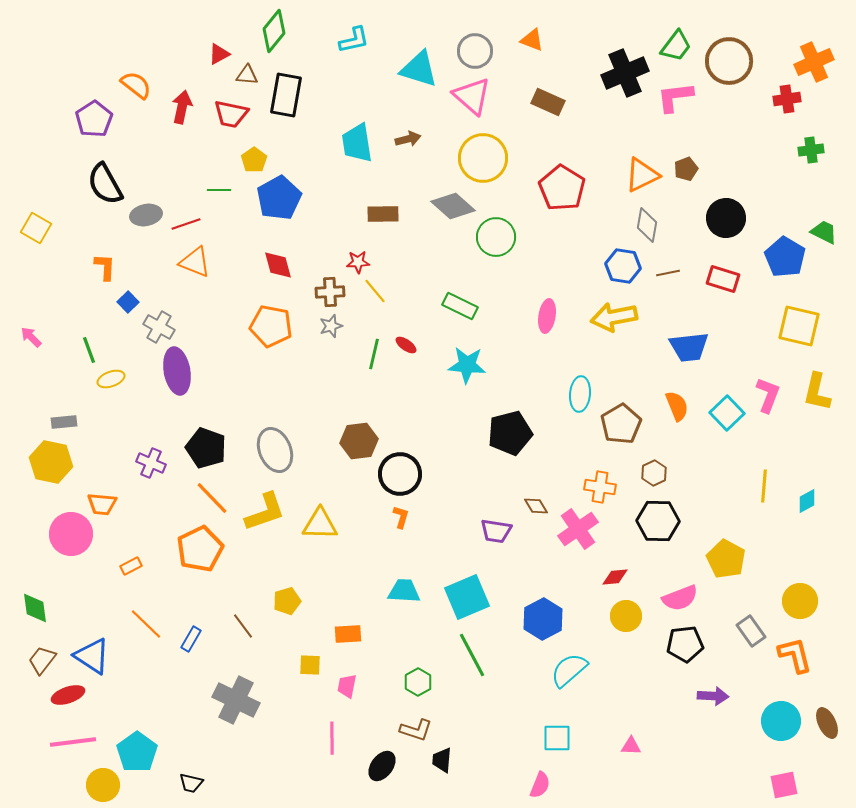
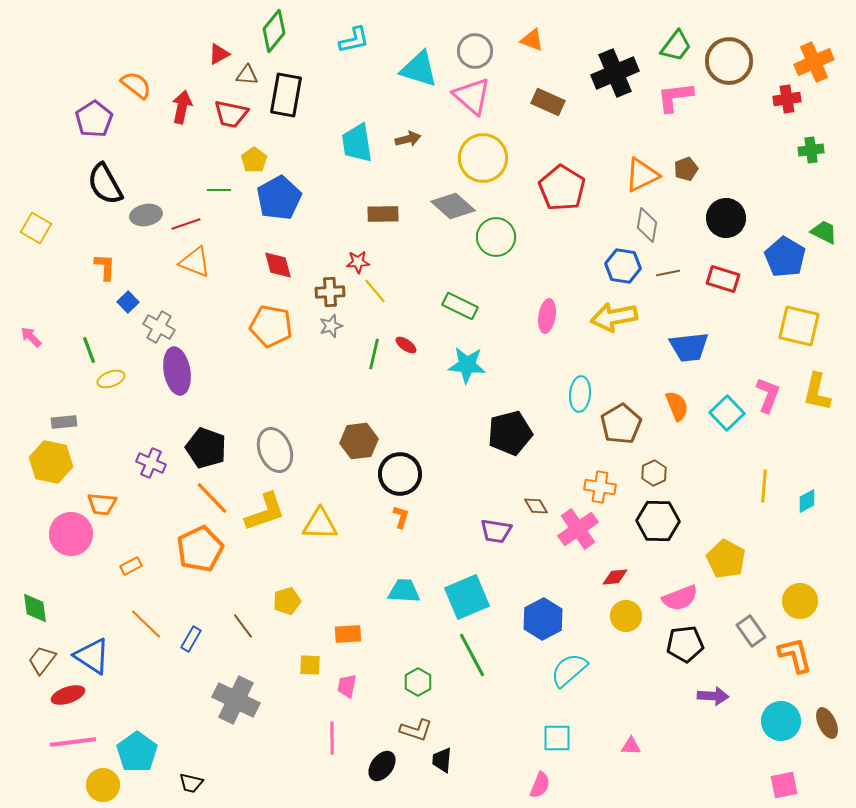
black cross at (625, 73): moved 10 px left
